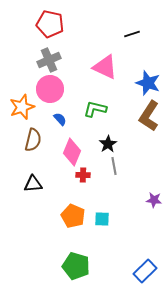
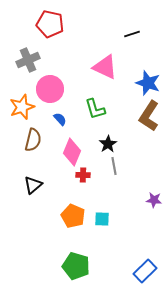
gray cross: moved 21 px left
green L-shape: rotated 120 degrees counterclockwise
black triangle: moved 1 px down; rotated 36 degrees counterclockwise
